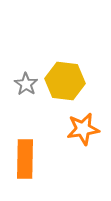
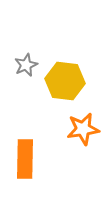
gray star: moved 19 px up; rotated 15 degrees clockwise
